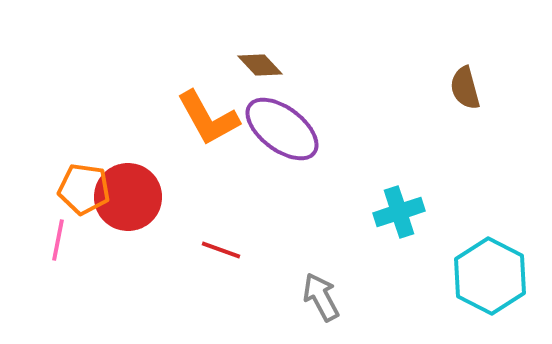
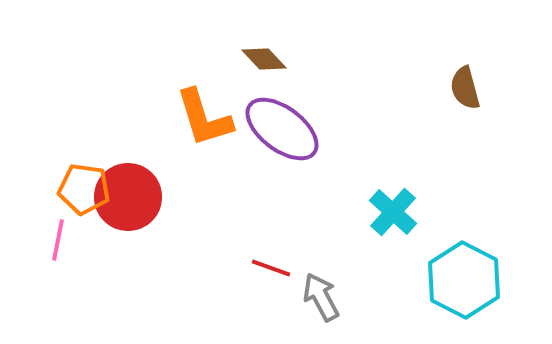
brown diamond: moved 4 px right, 6 px up
orange L-shape: moved 4 px left; rotated 12 degrees clockwise
cyan cross: moved 6 px left; rotated 30 degrees counterclockwise
red line: moved 50 px right, 18 px down
cyan hexagon: moved 26 px left, 4 px down
